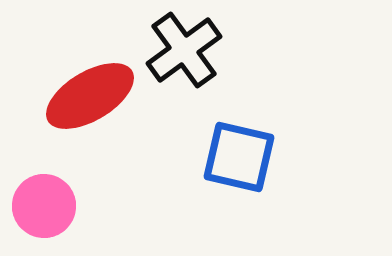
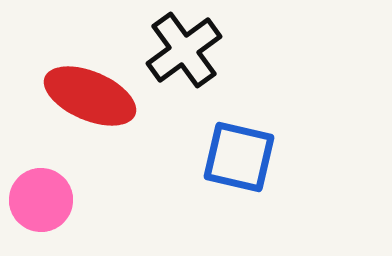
red ellipse: rotated 54 degrees clockwise
pink circle: moved 3 px left, 6 px up
